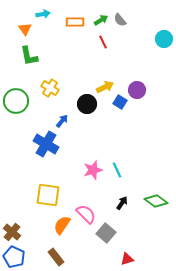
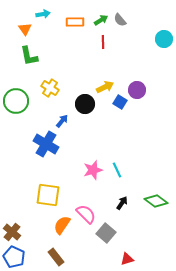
red line: rotated 24 degrees clockwise
black circle: moved 2 px left
